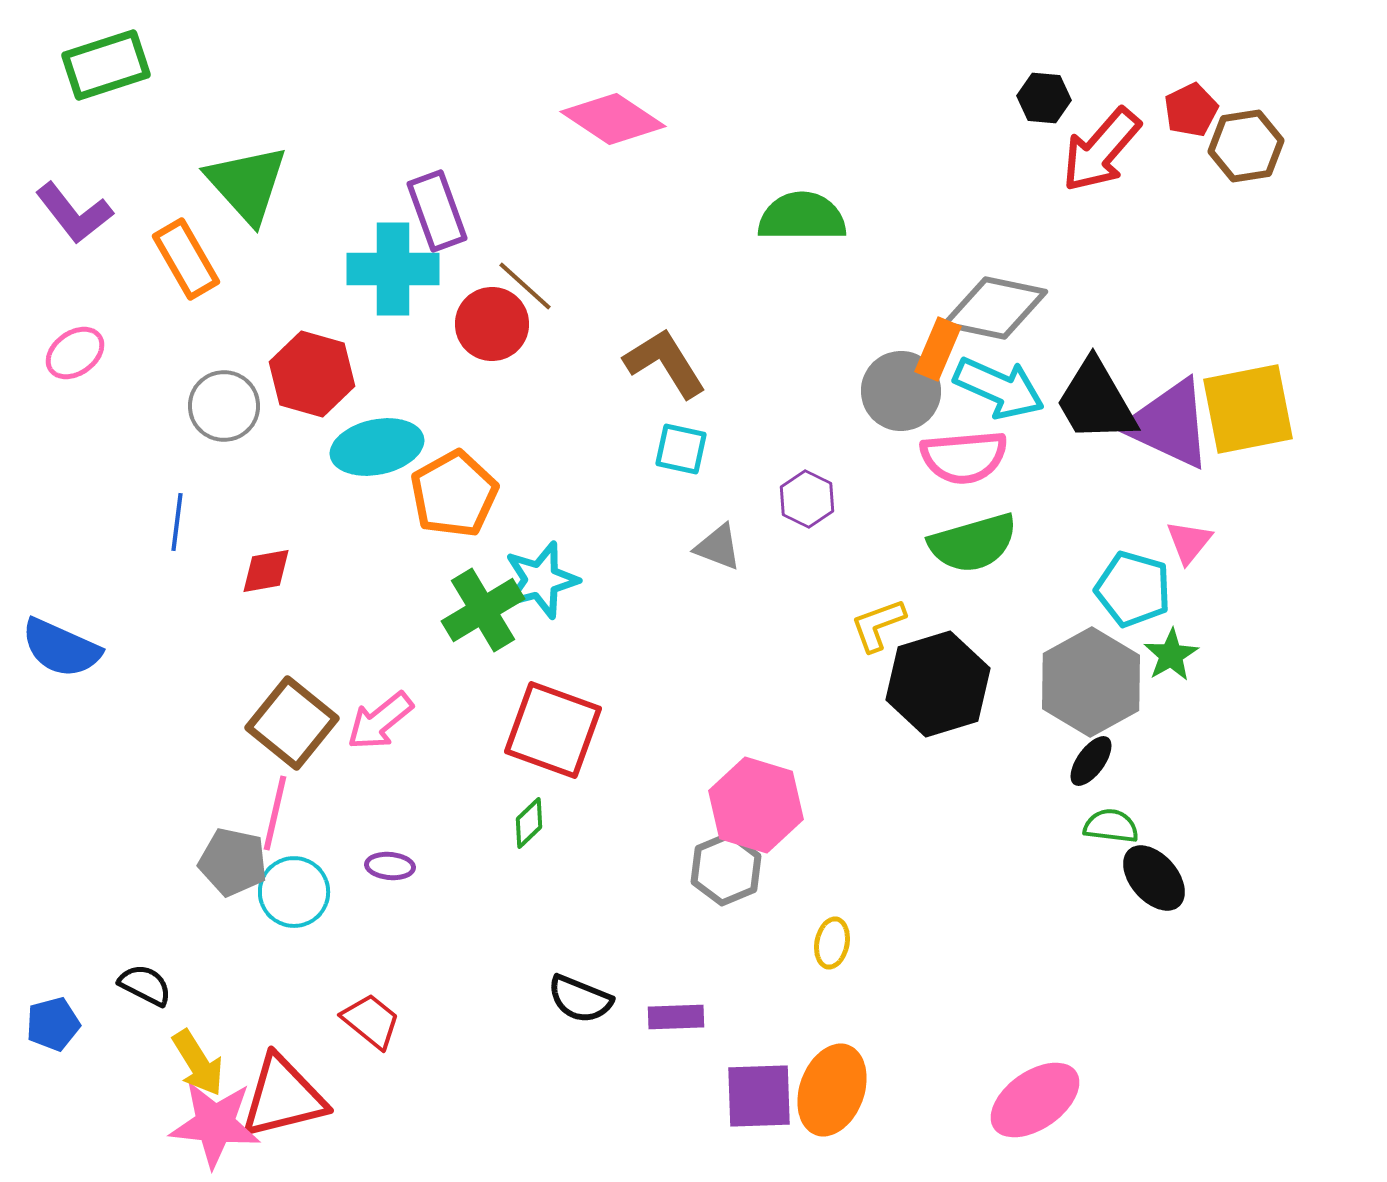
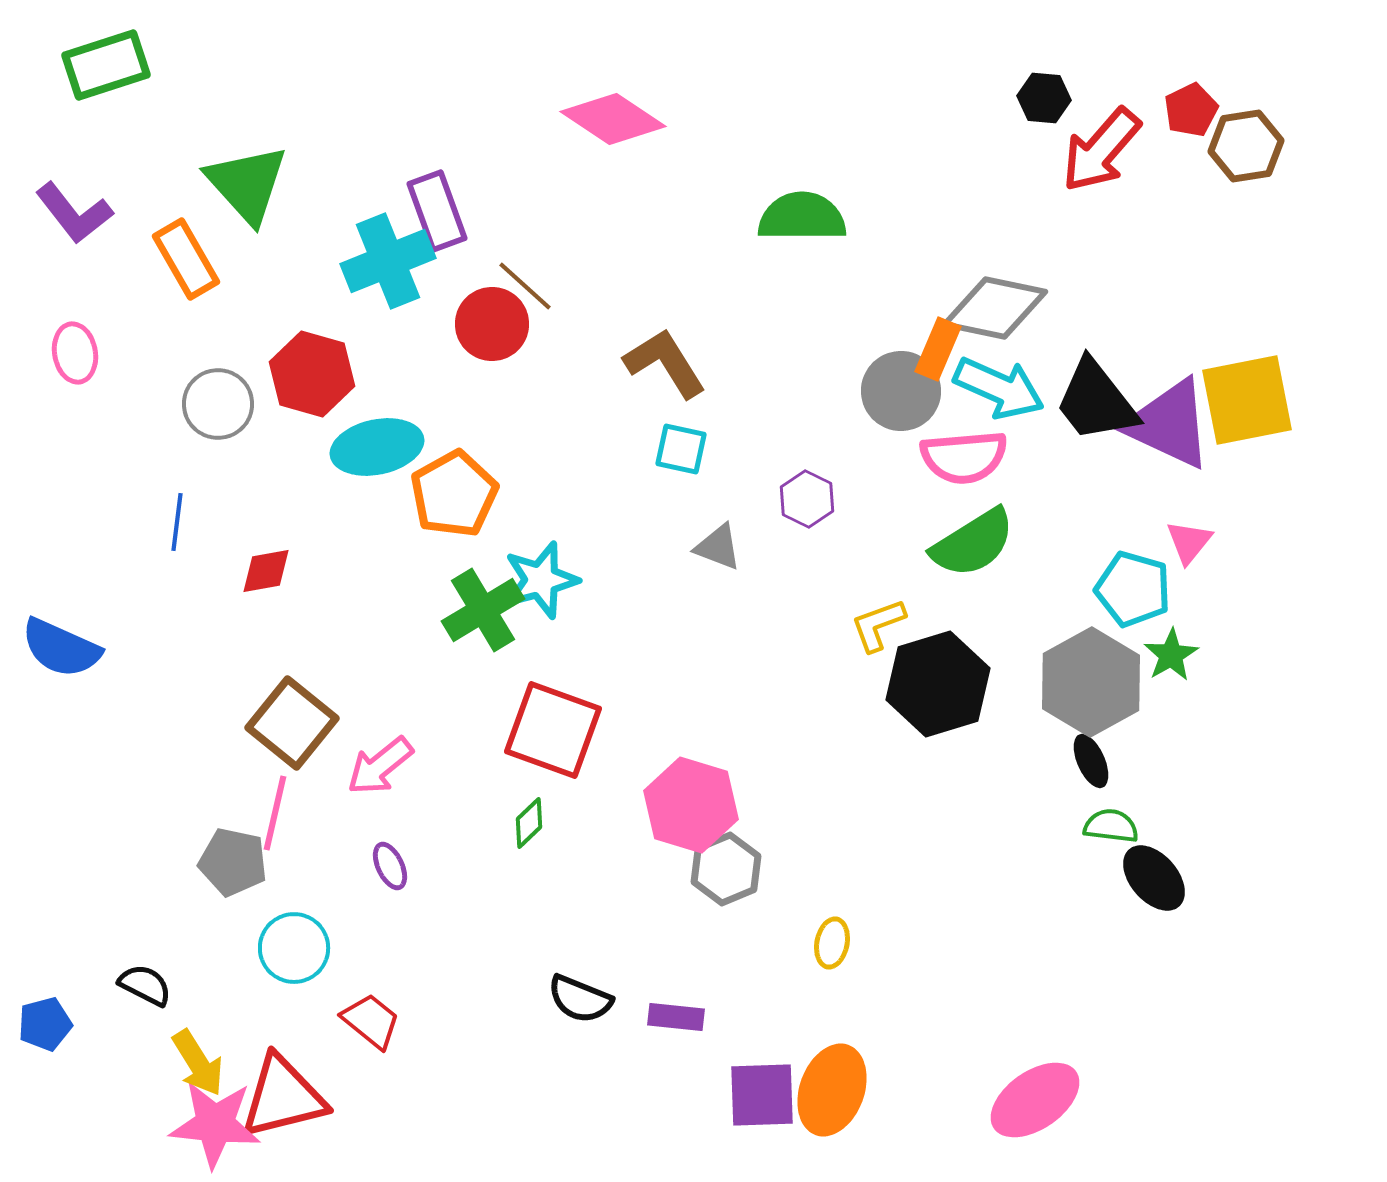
cyan cross at (393, 269): moved 5 px left, 8 px up; rotated 22 degrees counterclockwise
pink ellipse at (75, 353): rotated 64 degrees counterclockwise
black trapezoid at (1096, 401): rotated 8 degrees counterclockwise
gray circle at (224, 406): moved 6 px left, 2 px up
yellow square at (1248, 409): moved 1 px left, 9 px up
green semicircle at (973, 543): rotated 16 degrees counterclockwise
pink arrow at (380, 721): moved 45 px down
black ellipse at (1091, 761): rotated 60 degrees counterclockwise
pink hexagon at (756, 805): moved 65 px left
purple ellipse at (390, 866): rotated 60 degrees clockwise
cyan circle at (294, 892): moved 56 px down
purple rectangle at (676, 1017): rotated 8 degrees clockwise
blue pentagon at (53, 1024): moved 8 px left
purple square at (759, 1096): moved 3 px right, 1 px up
